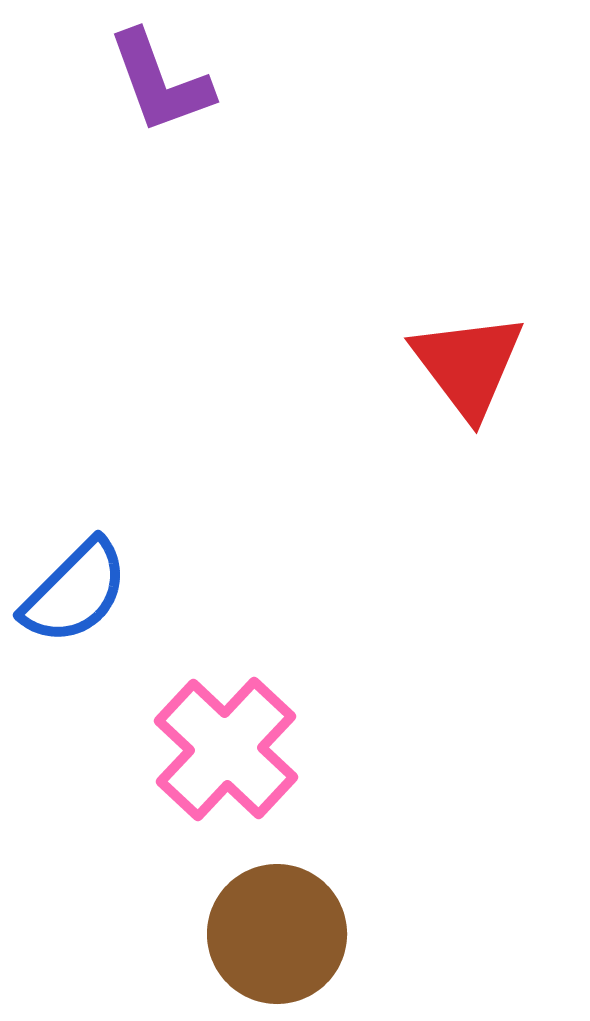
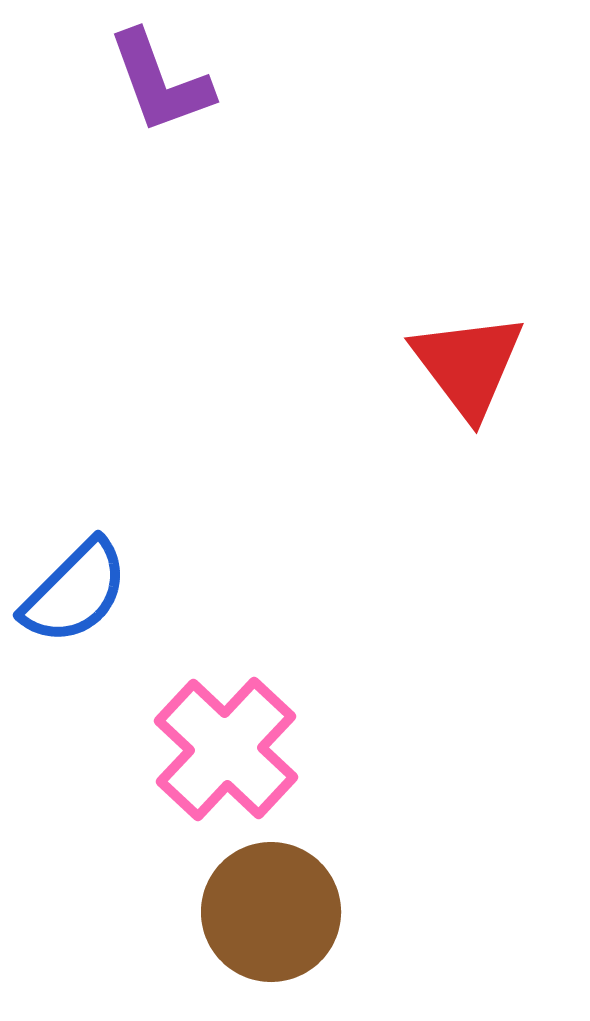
brown circle: moved 6 px left, 22 px up
